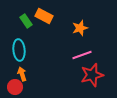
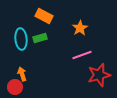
green rectangle: moved 14 px right, 17 px down; rotated 72 degrees counterclockwise
orange star: rotated 14 degrees counterclockwise
cyan ellipse: moved 2 px right, 11 px up
red star: moved 7 px right
